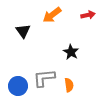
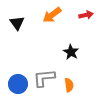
red arrow: moved 2 px left
black triangle: moved 6 px left, 8 px up
blue circle: moved 2 px up
